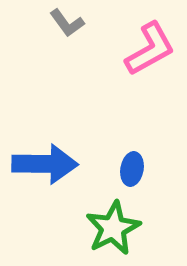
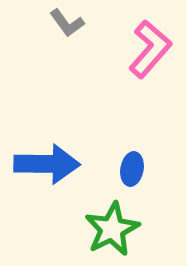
pink L-shape: rotated 20 degrees counterclockwise
blue arrow: moved 2 px right
green star: moved 1 px left, 1 px down
